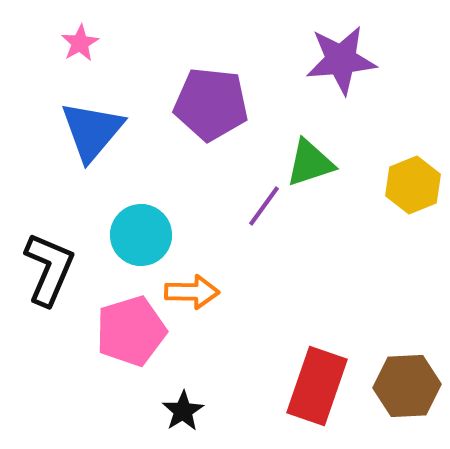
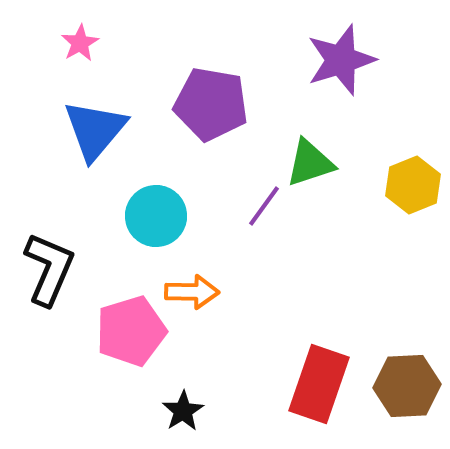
purple star: rotated 12 degrees counterclockwise
purple pentagon: rotated 4 degrees clockwise
blue triangle: moved 3 px right, 1 px up
cyan circle: moved 15 px right, 19 px up
red rectangle: moved 2 px right, 2 px up
